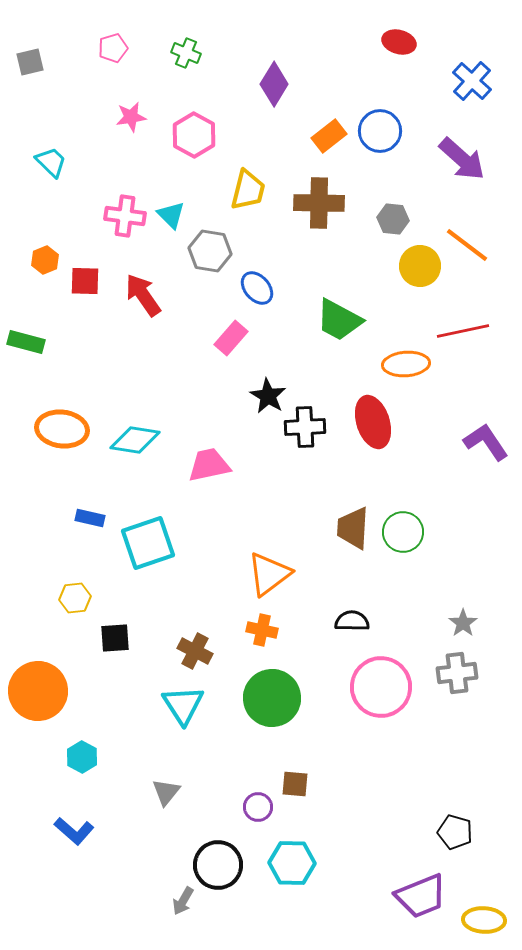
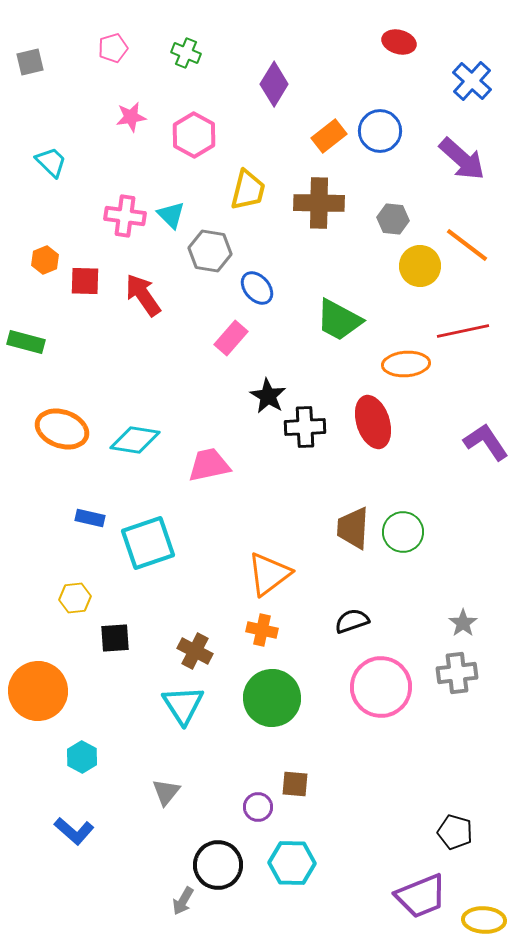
orange ellipse at (62, 429): rotated 12 degrees clockwise
black semicircle at (352, 621): rotated 20 degrees counterclockwise
